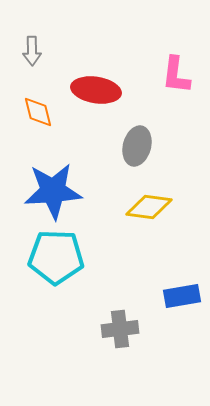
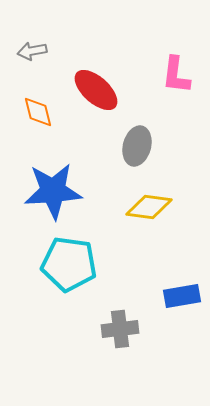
gray arrow: rotated 80 degrees clockwise
red ellipse: rotated 33 degrees clockwise
cyan pentagon: moved 13 px right, 7 px down; rotated 6 degrees clockwise
